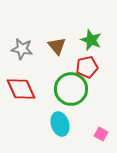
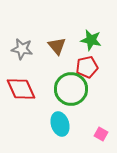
green star: rotated 10 degrees counterclockwise
